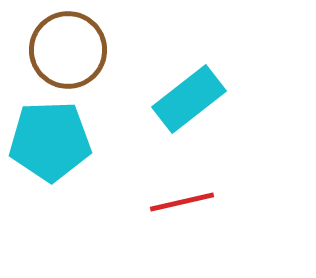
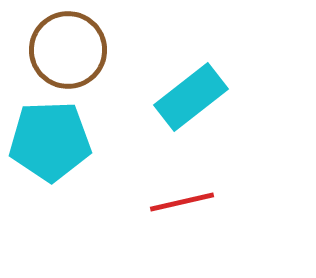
cyan rectangle: moved 2 px right, 2 px up
